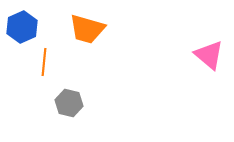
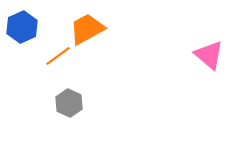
orange trapezoid: rotated 135 degrees clockwise
orange line: moved 14 px right, 6 px up; rotated 48 degrees clockwise
gray hexagon: rotated 12 degrees clockwise
